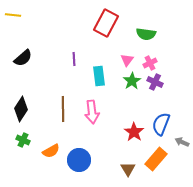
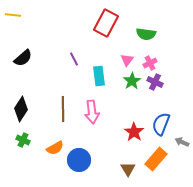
purple line: rotated 24 degrees counterclockwise
orange semicircle: moved 4 px right, 3 px up
